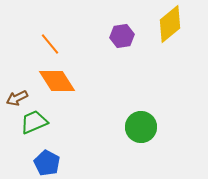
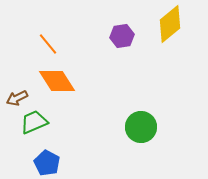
orange line: moved 2 px left
